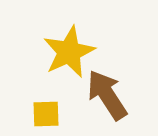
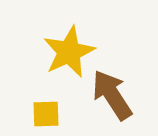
brown arrow: moved 5 px right
